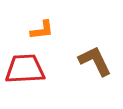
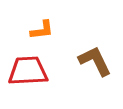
red trapezoid: moved 3 px right, 2 px down
